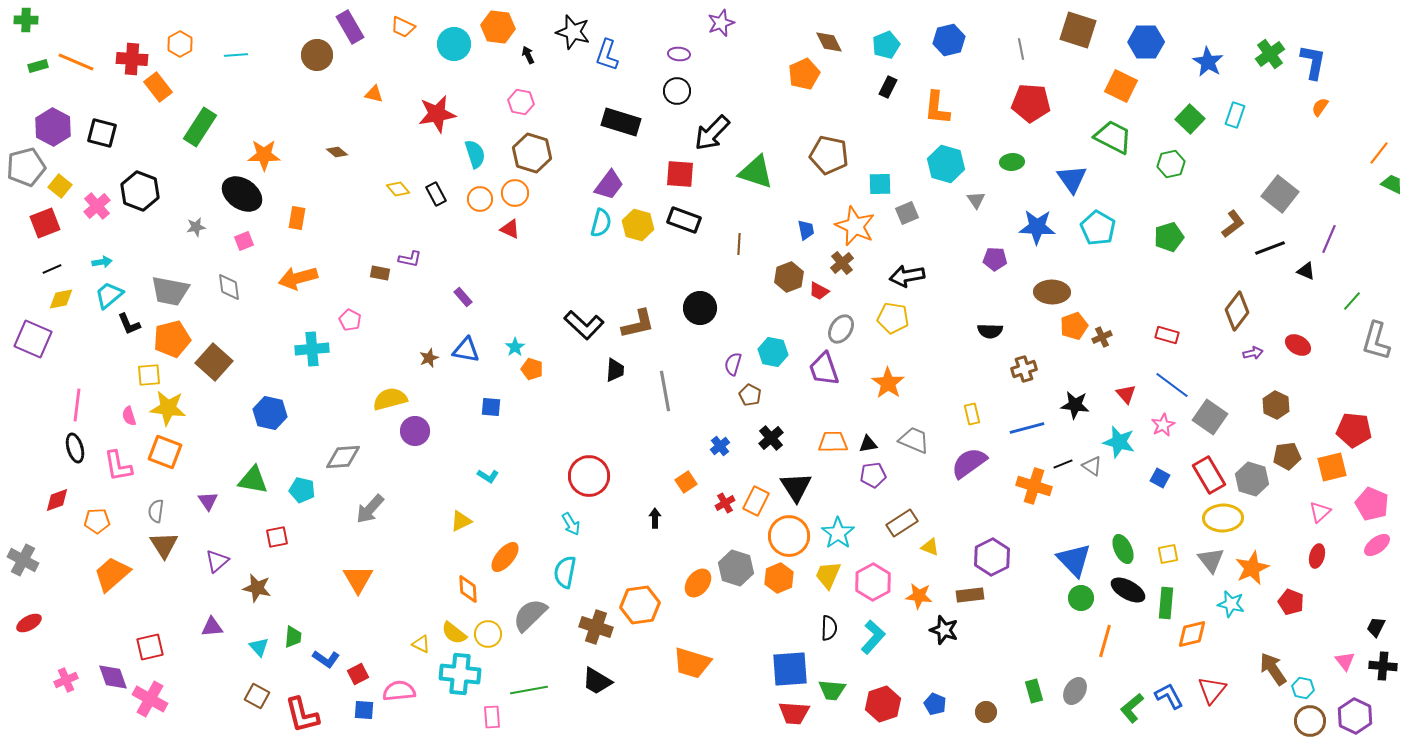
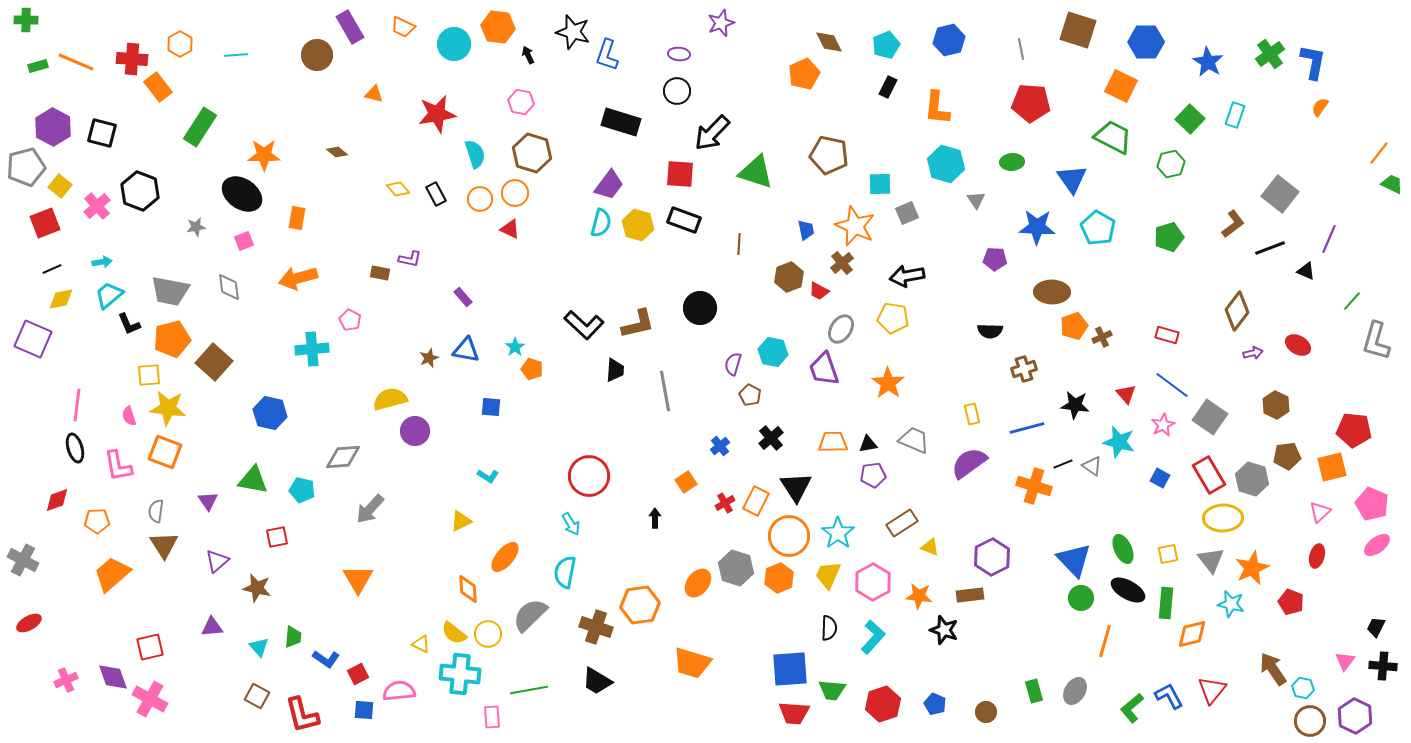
pink triangle at (1345, 661): rotated 15 degrees clockwise
